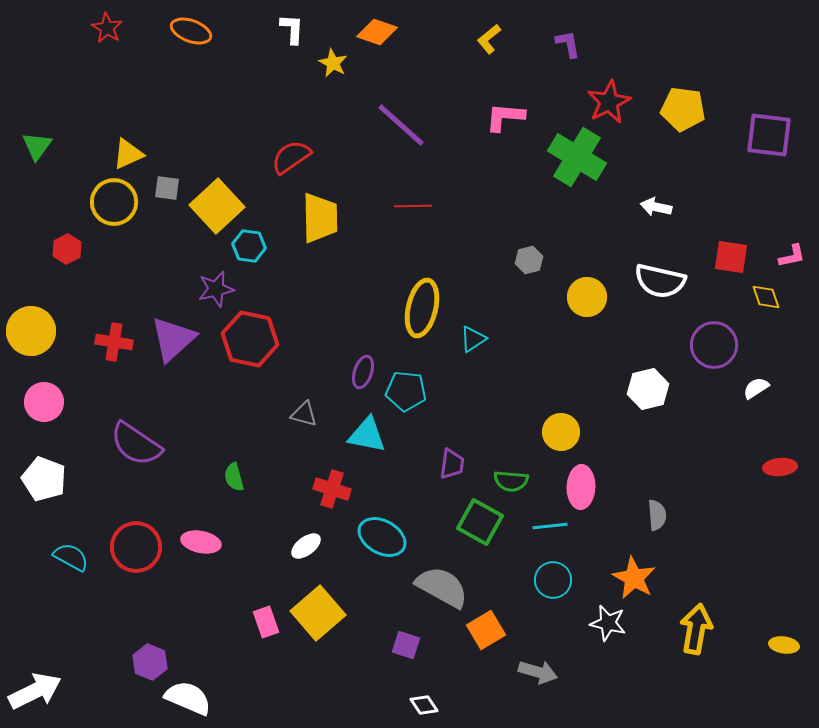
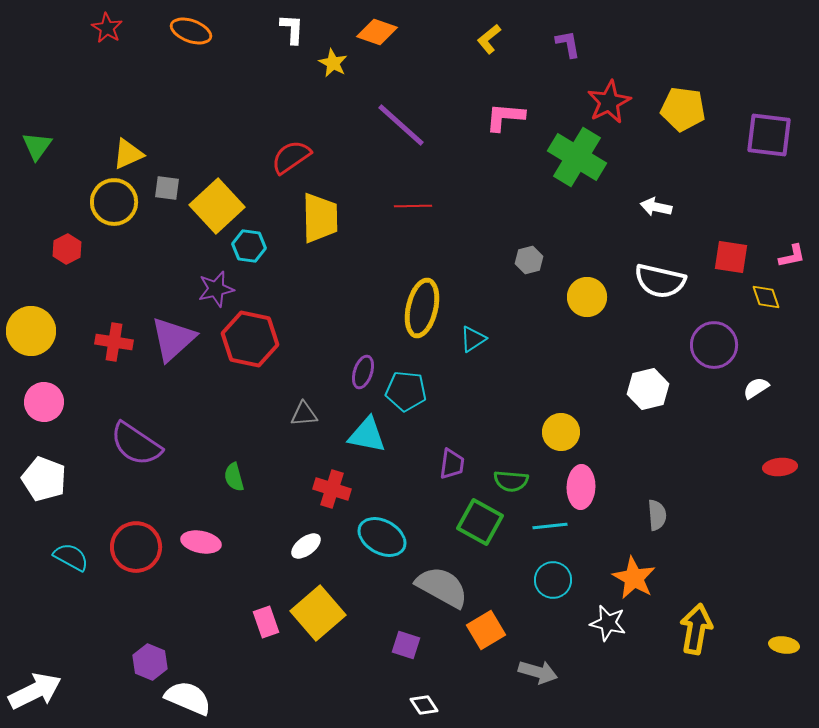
gray triangle at (304, 414): rotated 20 degrees counterclockwise
